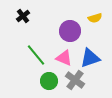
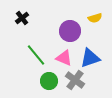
black cross: moved 1 px left, 2 px down
